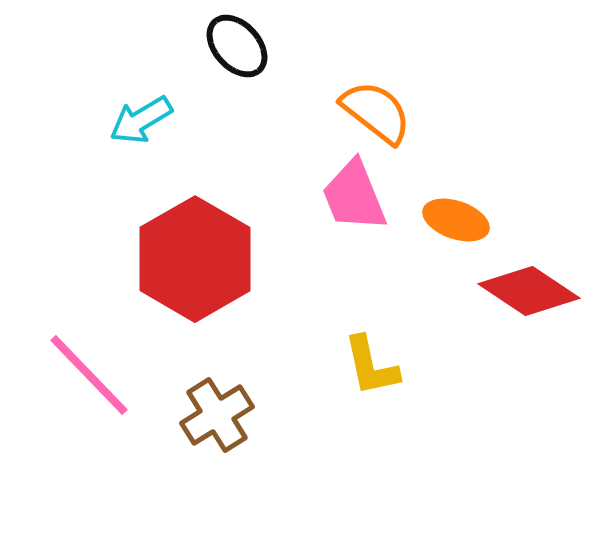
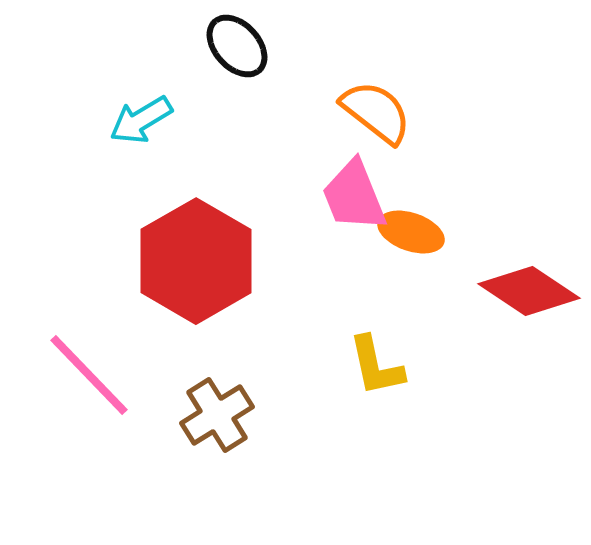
orange ellipse: moved 45 px left, 12 px down
red hexagon: moved 1 px right, 2 px down
yellow L-shape: moved 5 px right
